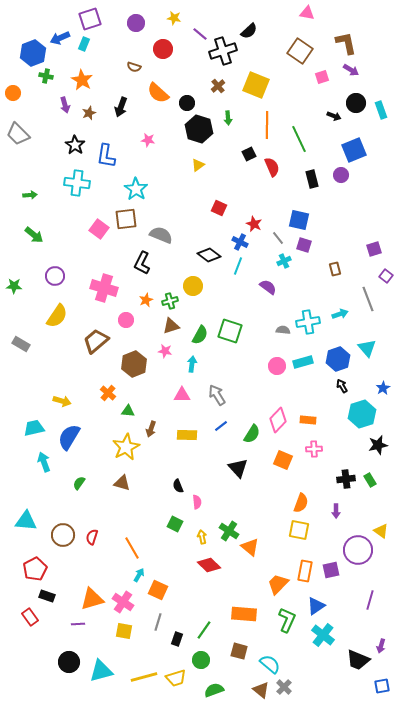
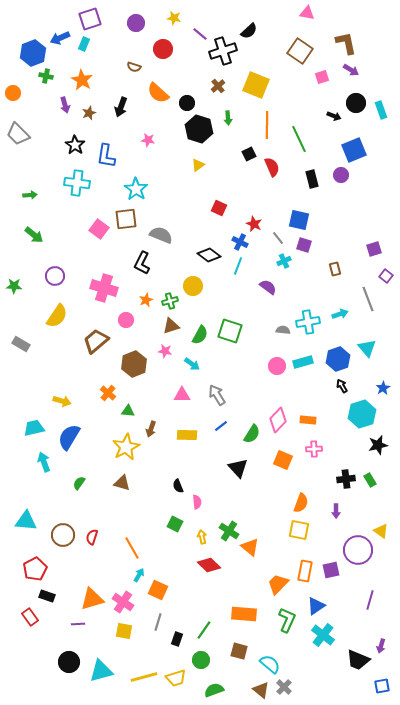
cyan arrow at (192, 364): rotated 119 degrees clockwise
